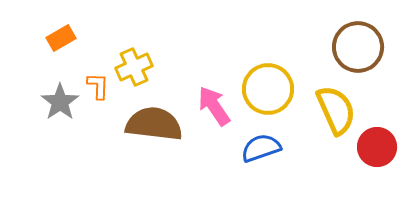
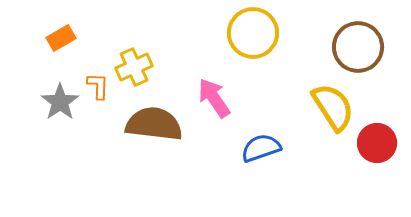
yellow circle: moved 15 px left, 56 px up
pink arrow: moved 8 px up
yellow semicircle: moved 3 px left, 3 px up; rotated 9 degrees counterclockwise
red circle: moved 4 px up
